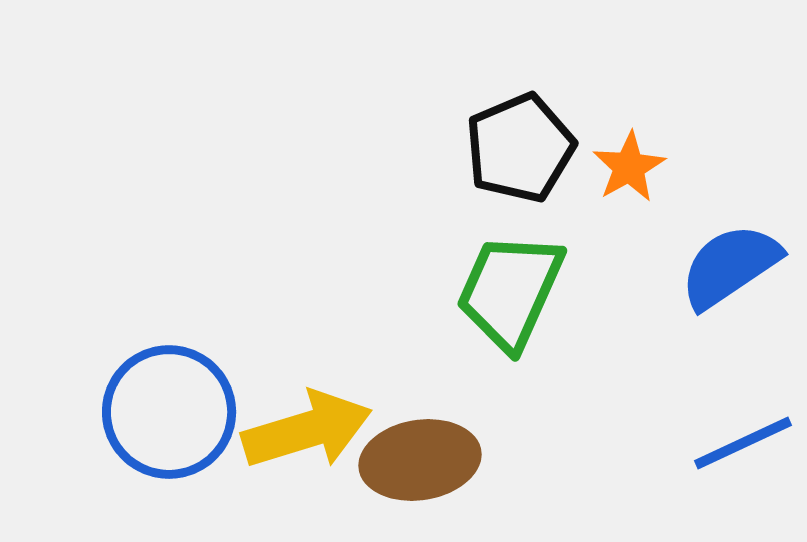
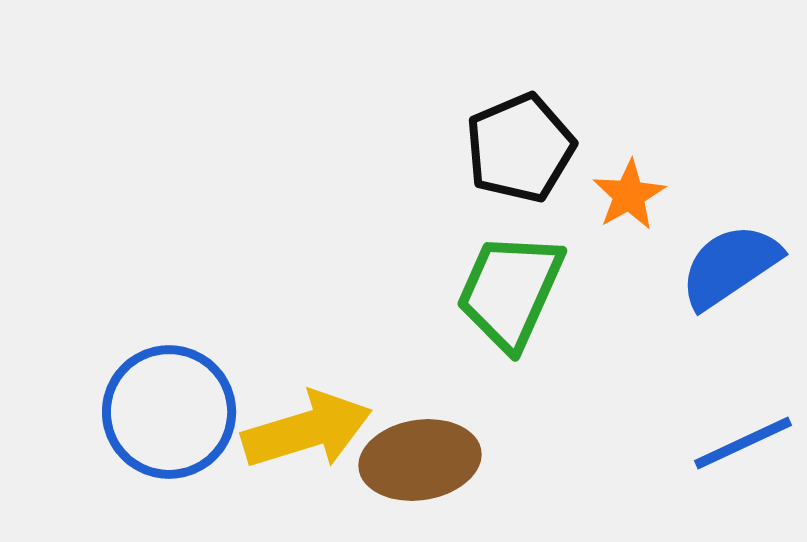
orange star: moved 28 px down
